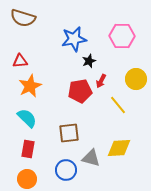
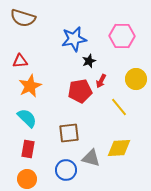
yellow line: moved 1 px right, 2 px down
